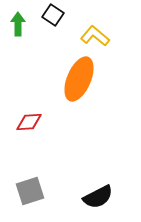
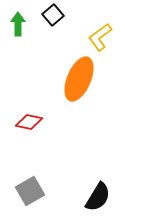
black square: rotated 15 degrees clockwise
yellow L-shape: moved 5 px right, 1 px down; rotated 76 degrees counterclockwise
red diamond: rotated 16 degrees clockwise
gray square: rotated 12 degrees counterclockwise
black semicircle: rotated 32 degrees counterclockwise
